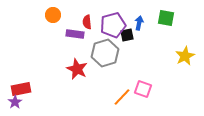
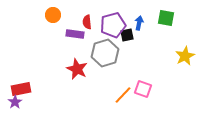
orange line: moved 1 px right, 2 px up
